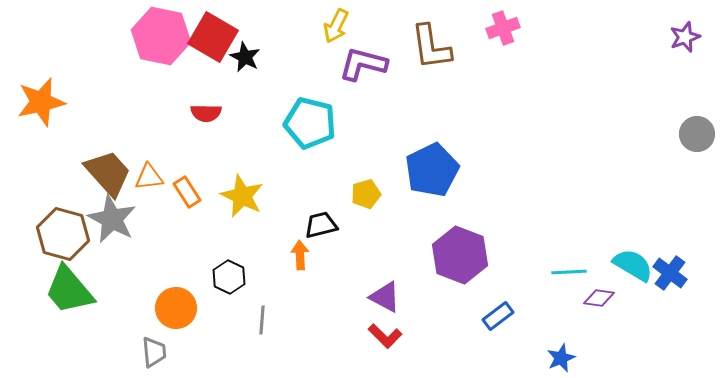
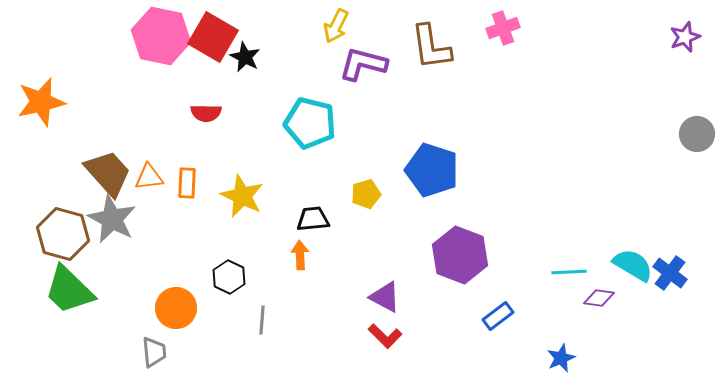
blue pentagon: rotated 28 degrees counterclockwise
orange rectangle: moved 9 px up; rotated 36 degrees clockwise
black trapezoid: moved 8 px left, 6 px up; rotated 8 degrees clockwise
green trapezoid: rotated 6 degrees counterclockwise
